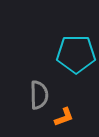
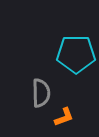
gray semicircle: moved 2 px right, 2 px up
